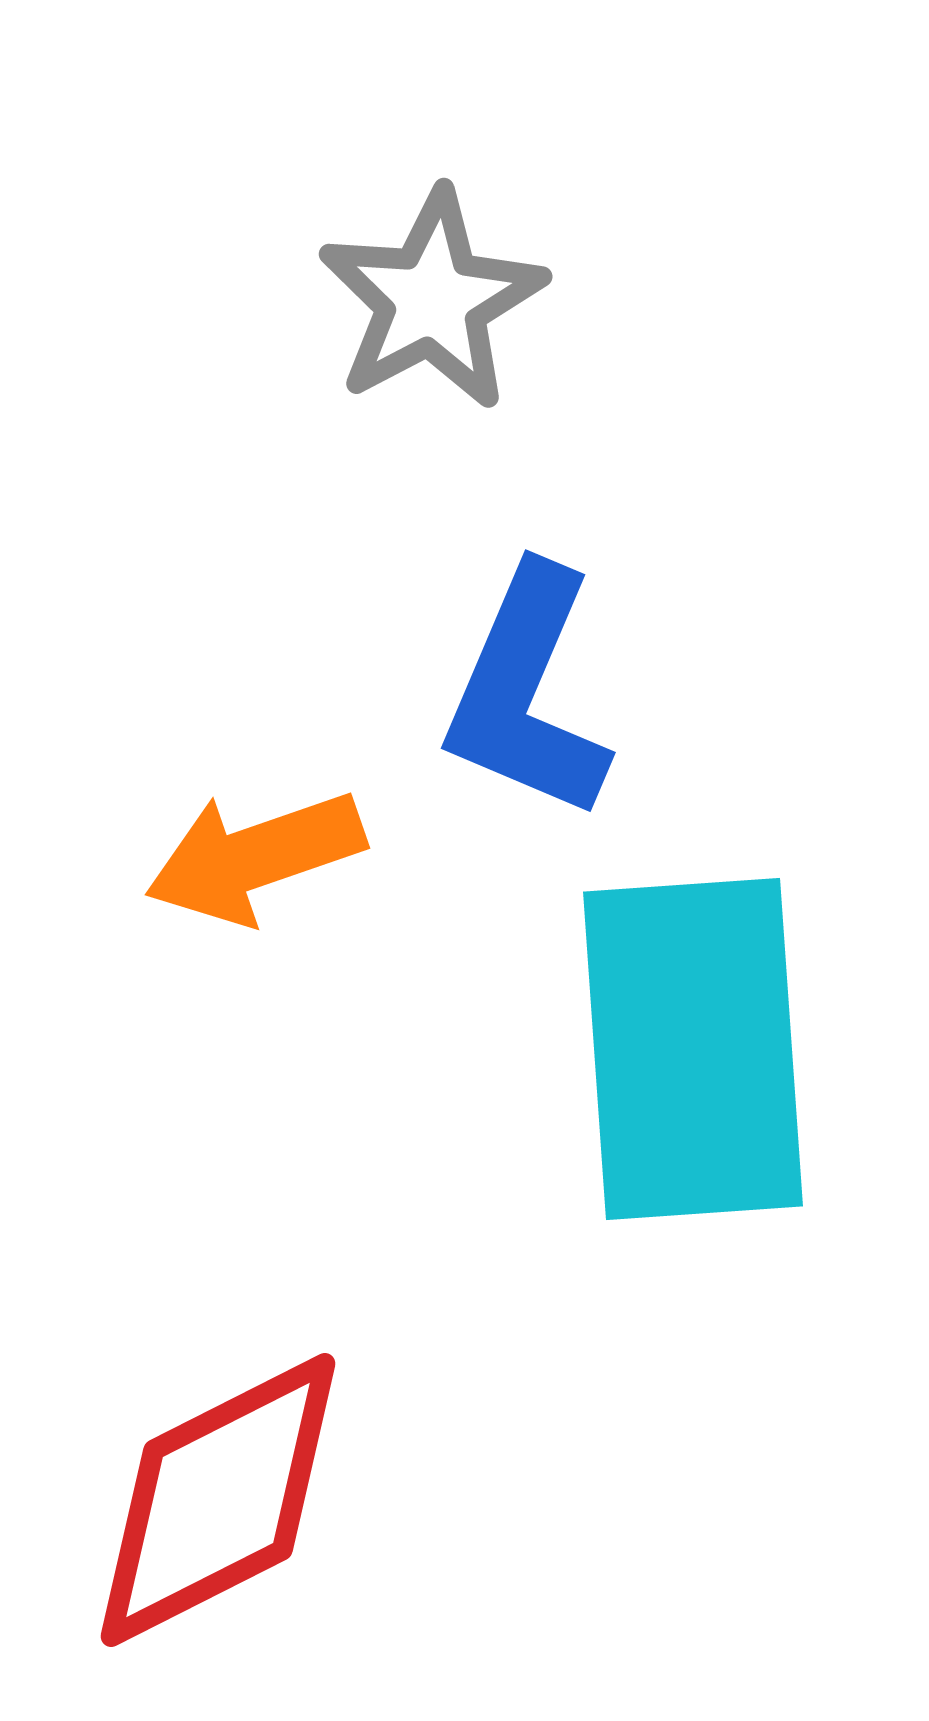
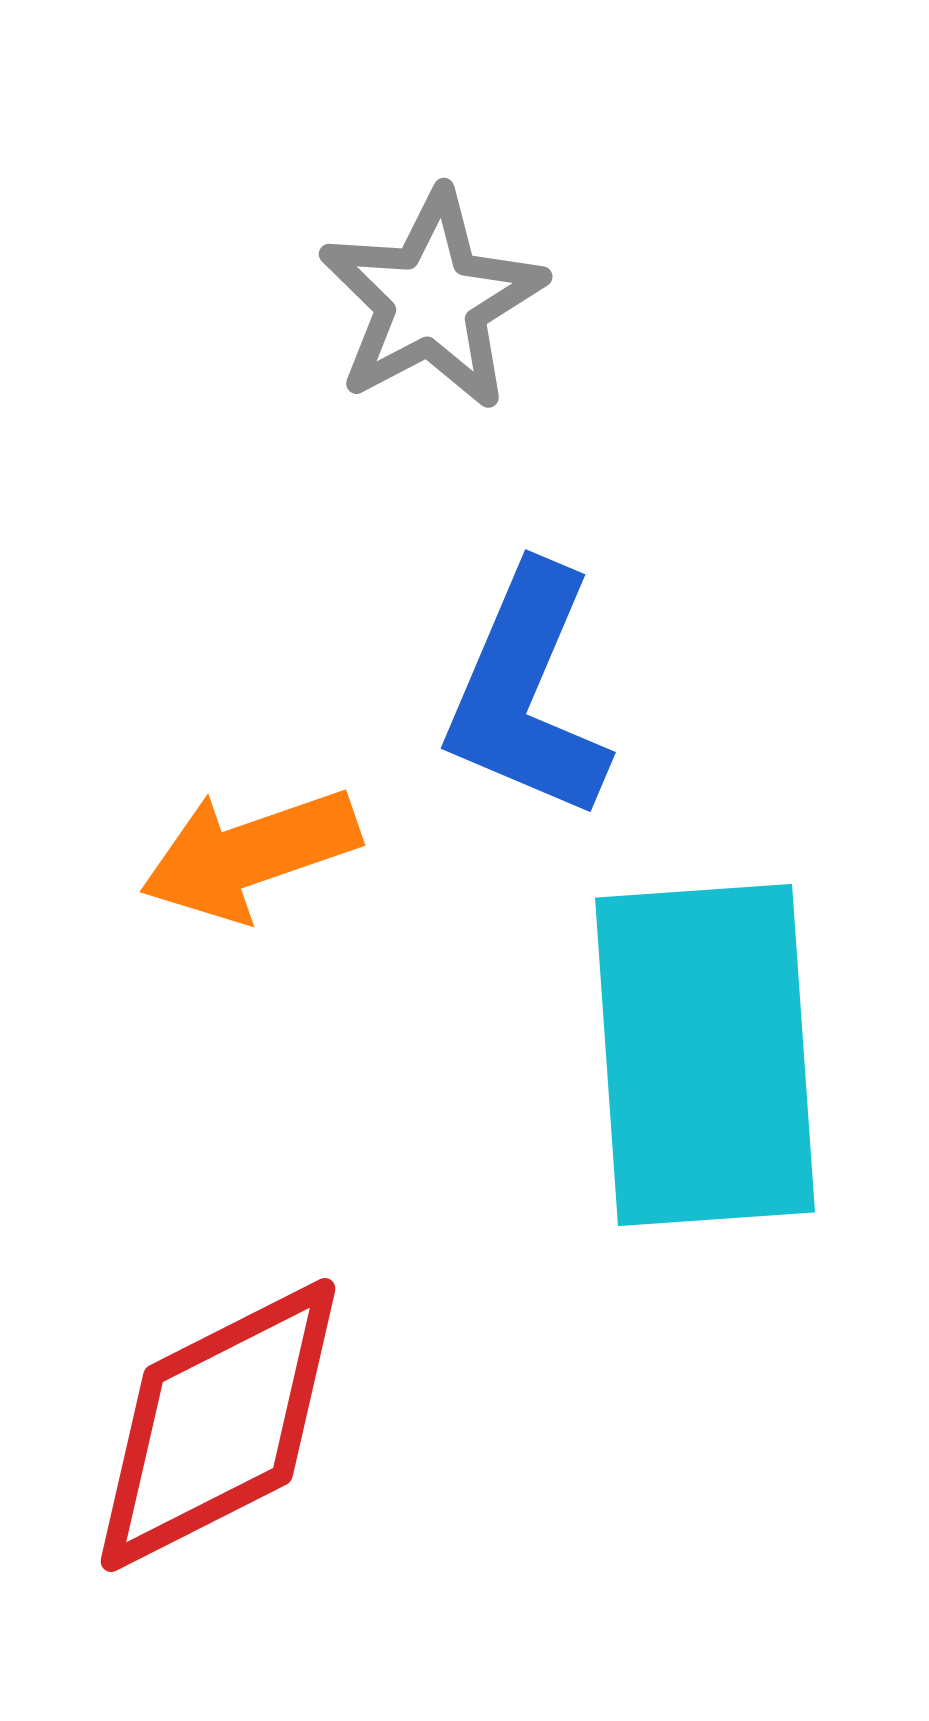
orange arrow: moved 5 px left, 3 px up
cyan rectangle: moved 12 px right, 6 px down
red diamond: moved 75 px up
